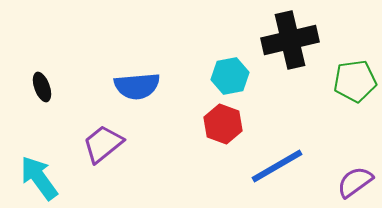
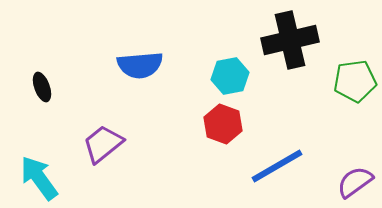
blue semicircle: moved 3 px right, 21 px up
